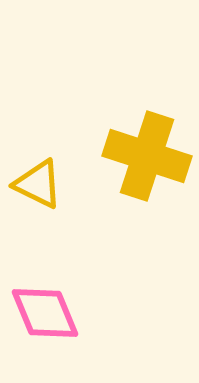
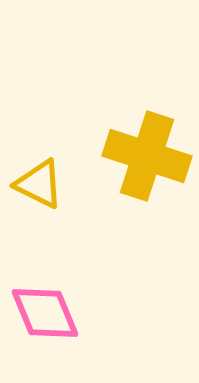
yellow triangle: moved 1 px right
